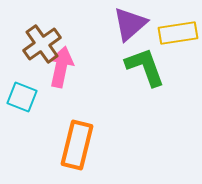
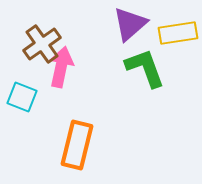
green L-shape: moved 1 px down
